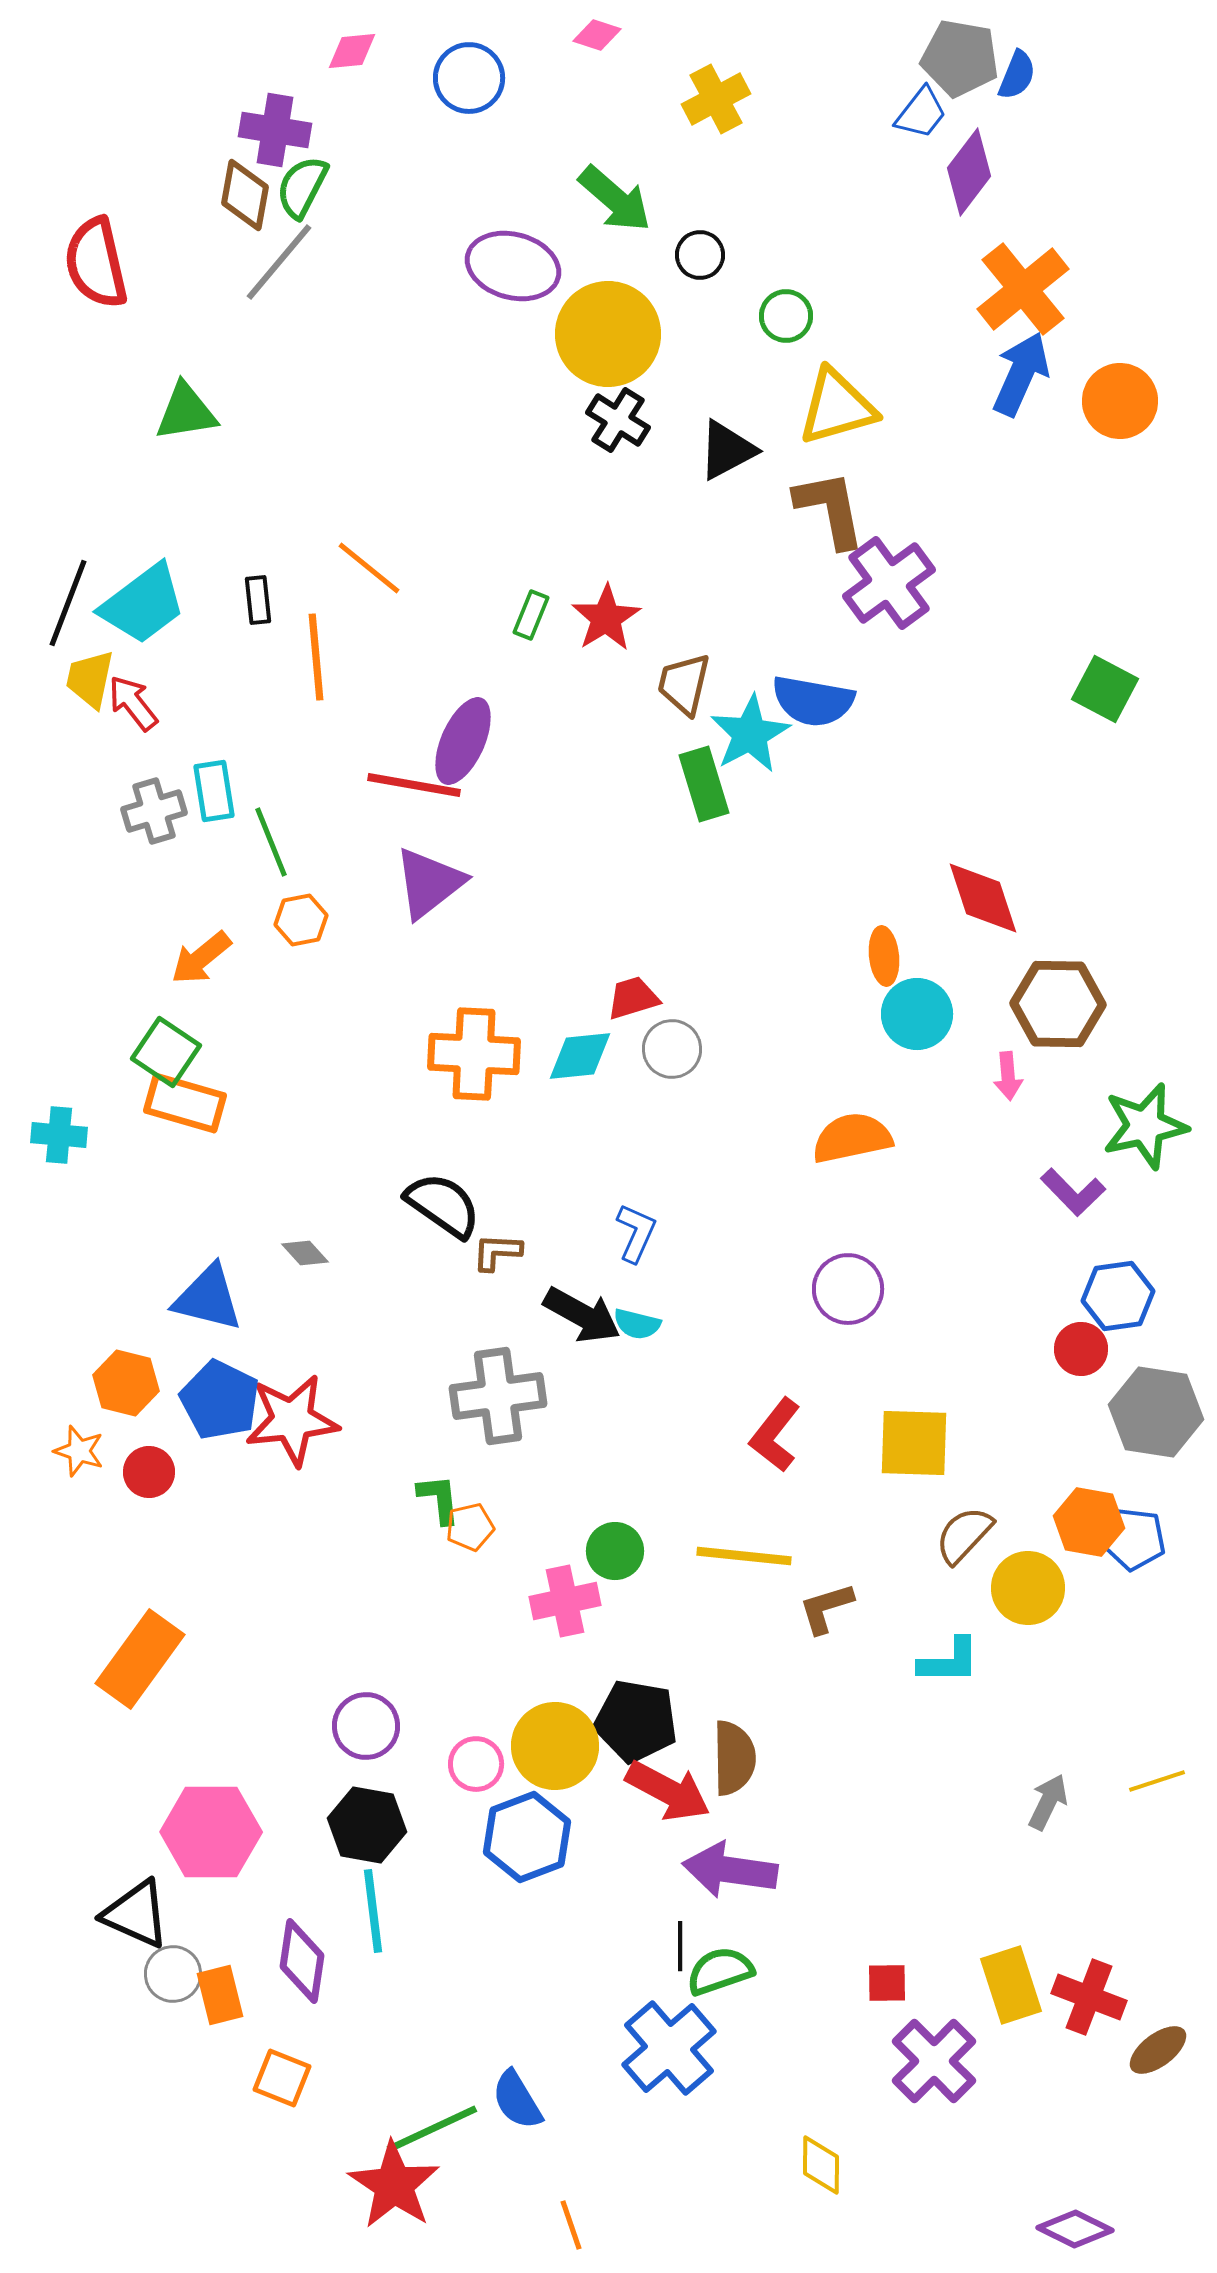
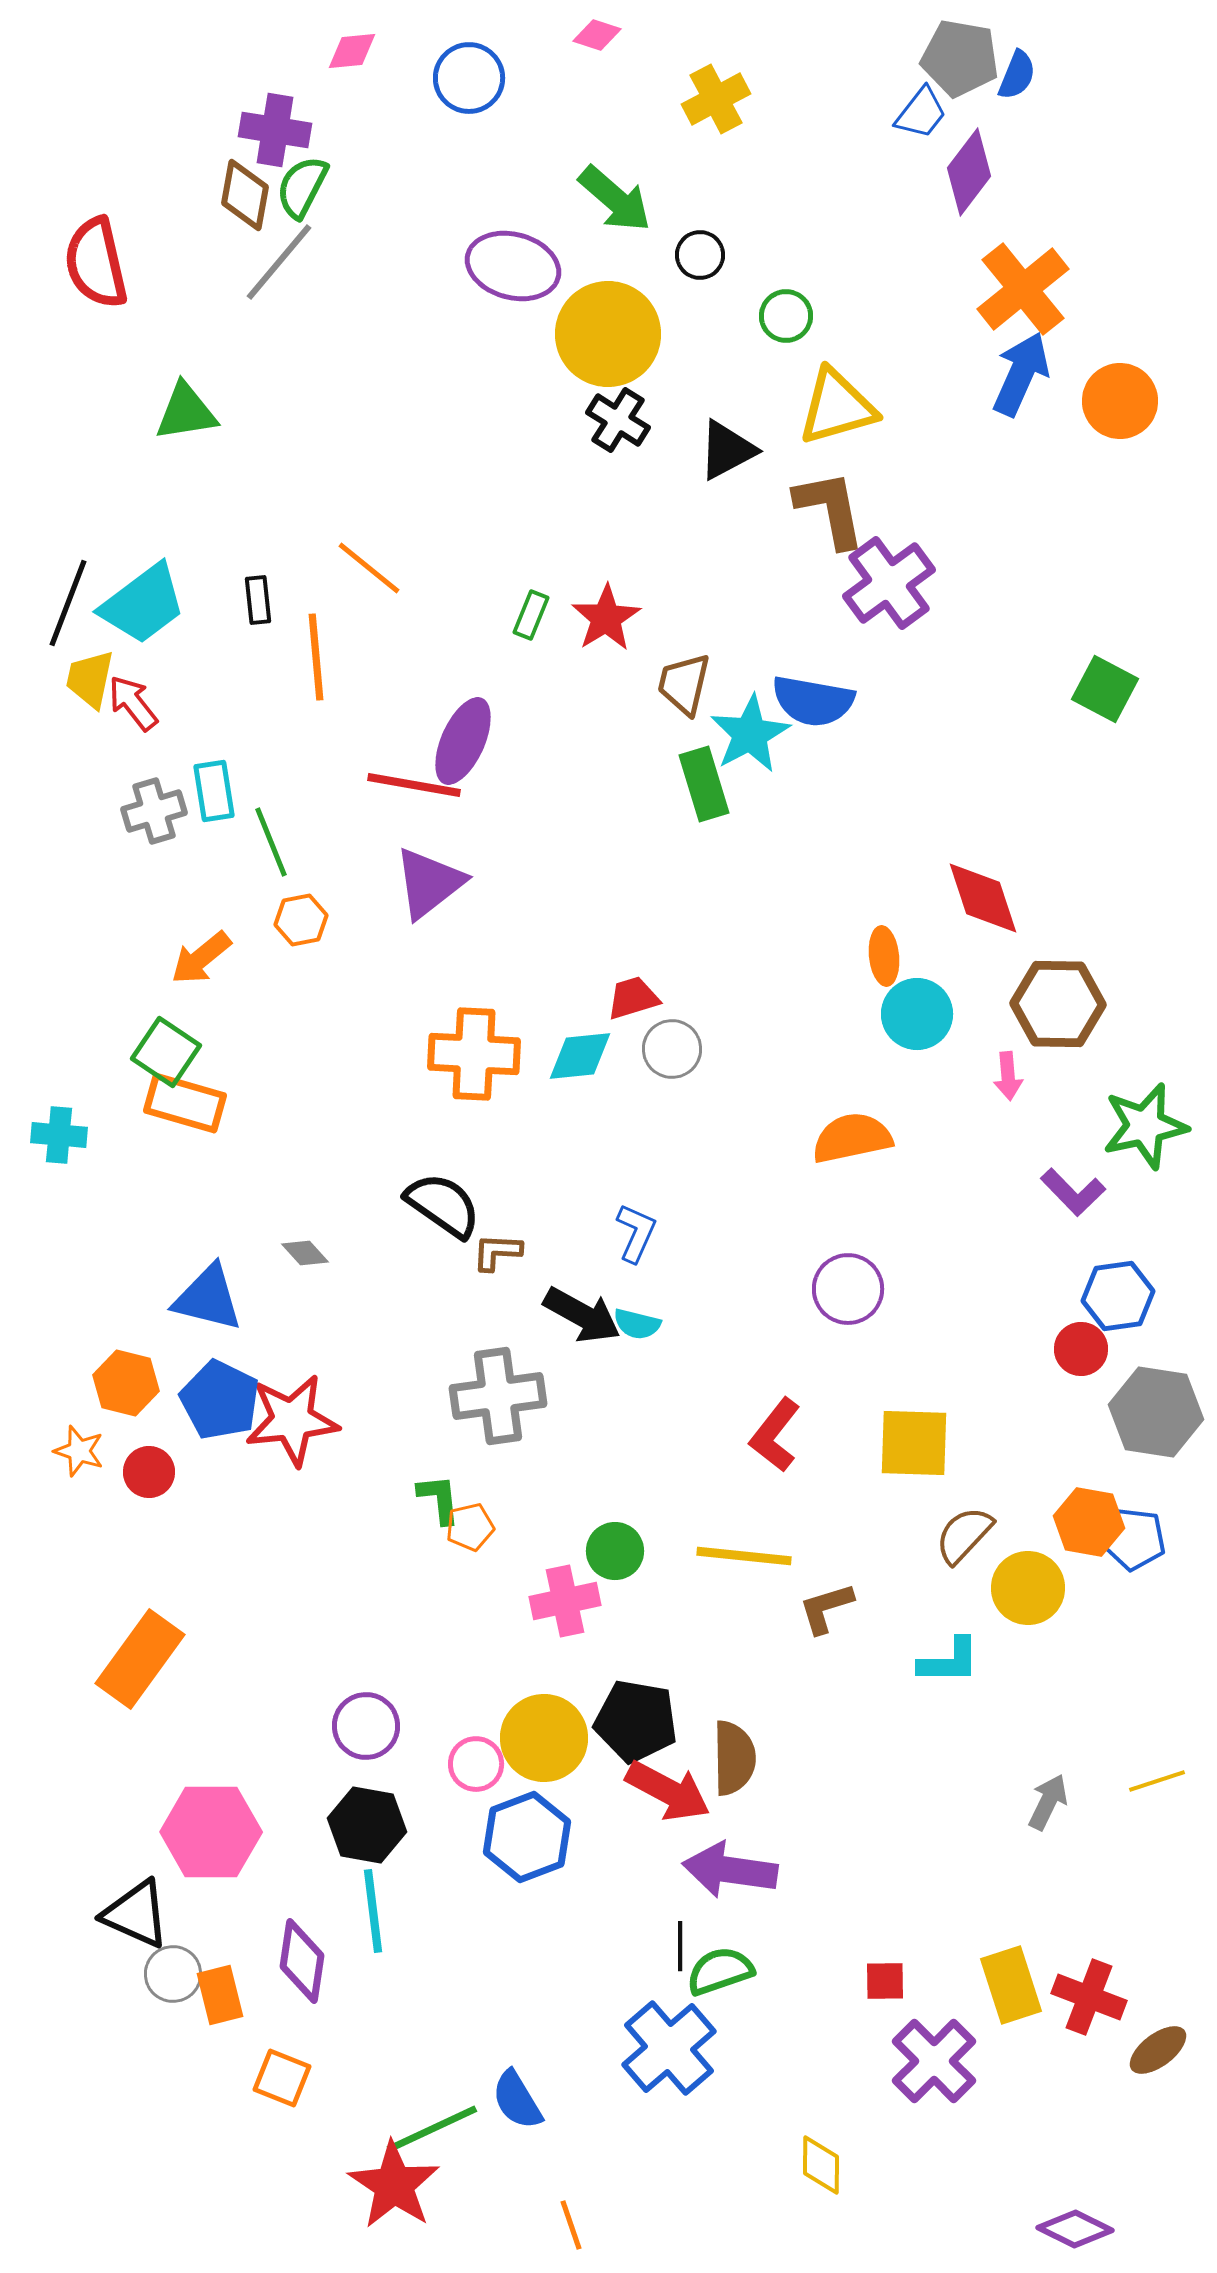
yellow circle at (555, 1746): moved 11 px left, 8 px up
red square at (887, 1983): moved 2 px left, 2 px up
